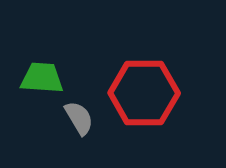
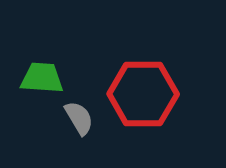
red hexagon: moved 1 px left, 1 px down
